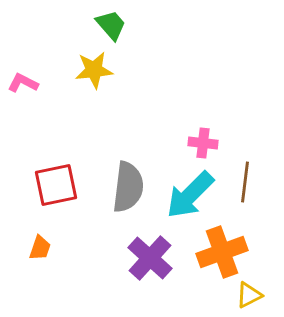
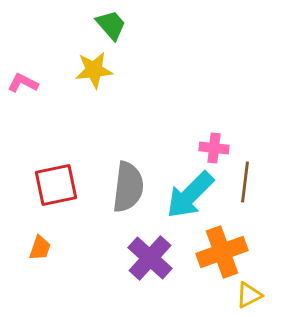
pink cross: moved 11 px right, 5 px down
